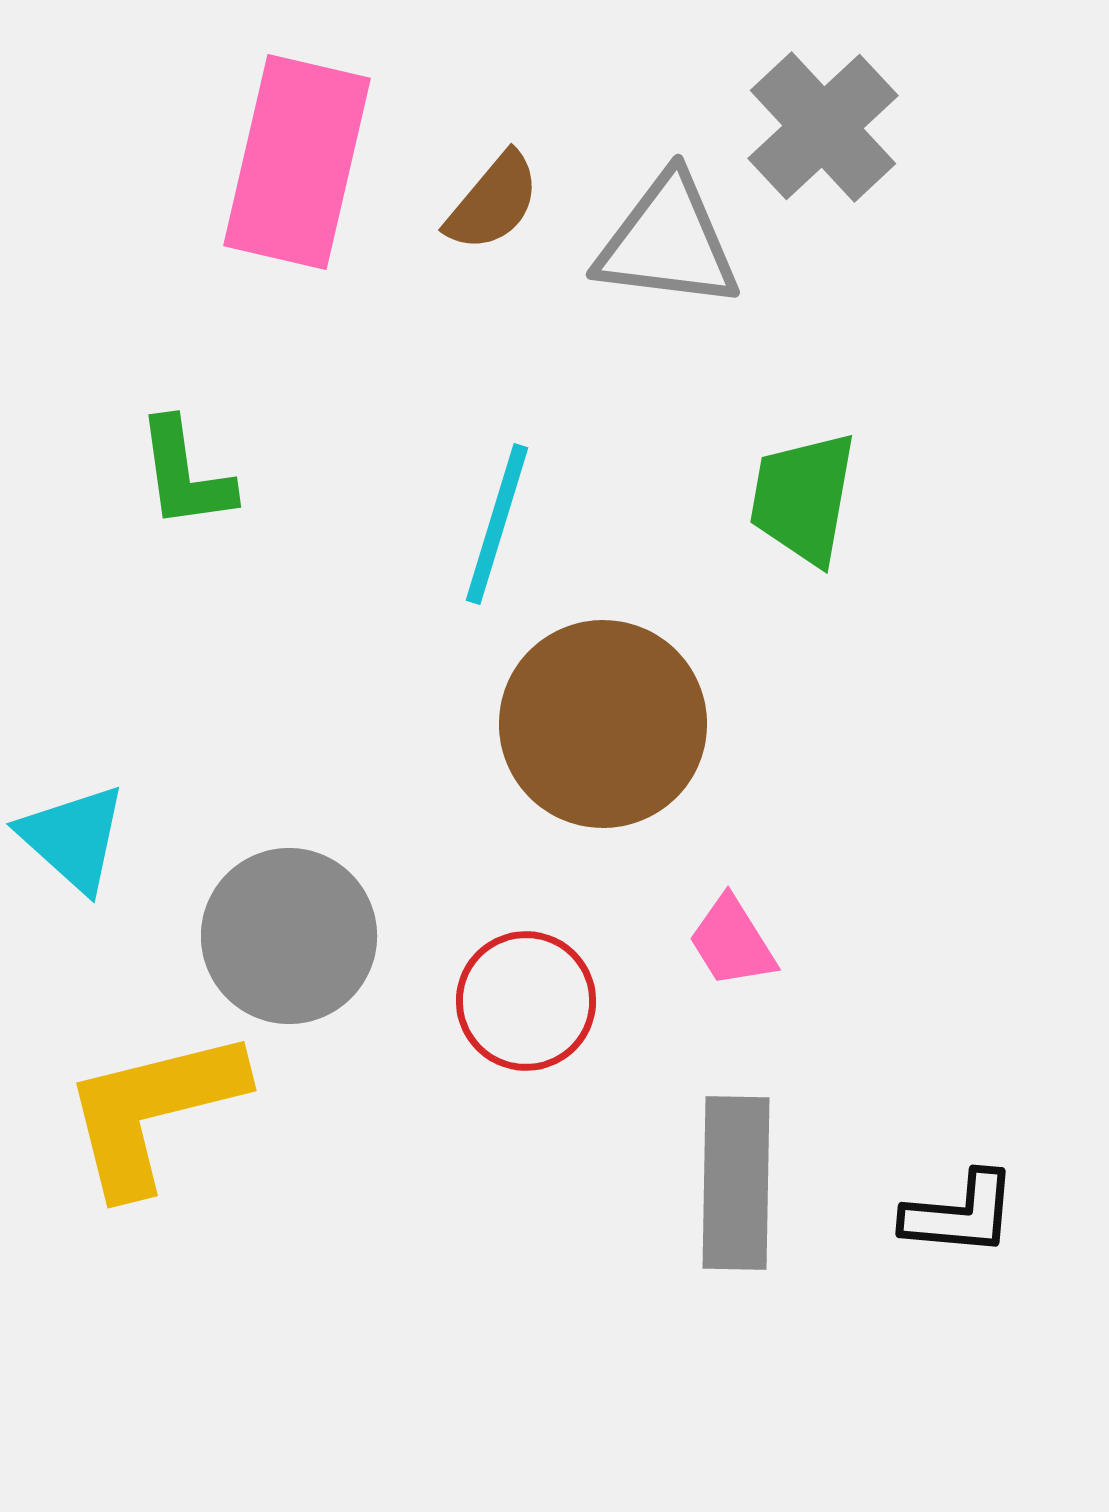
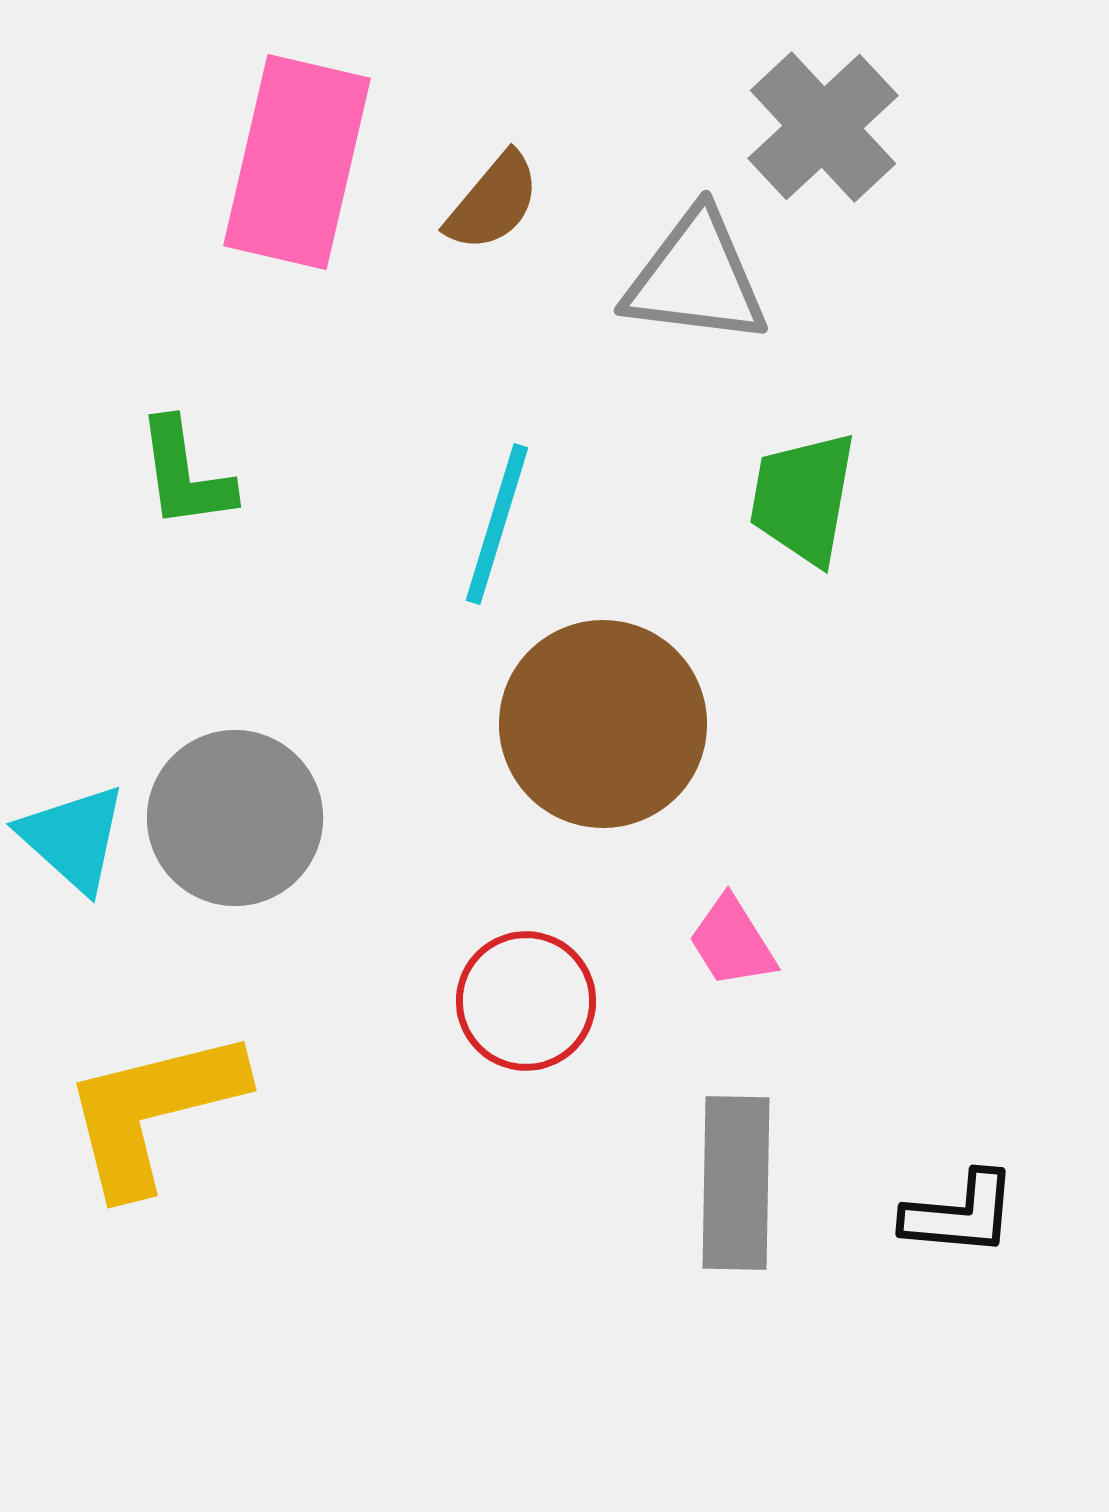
gray triangle: moved 28 px right, 36 px down
gray circle: moved 54 px left, 118 px up
